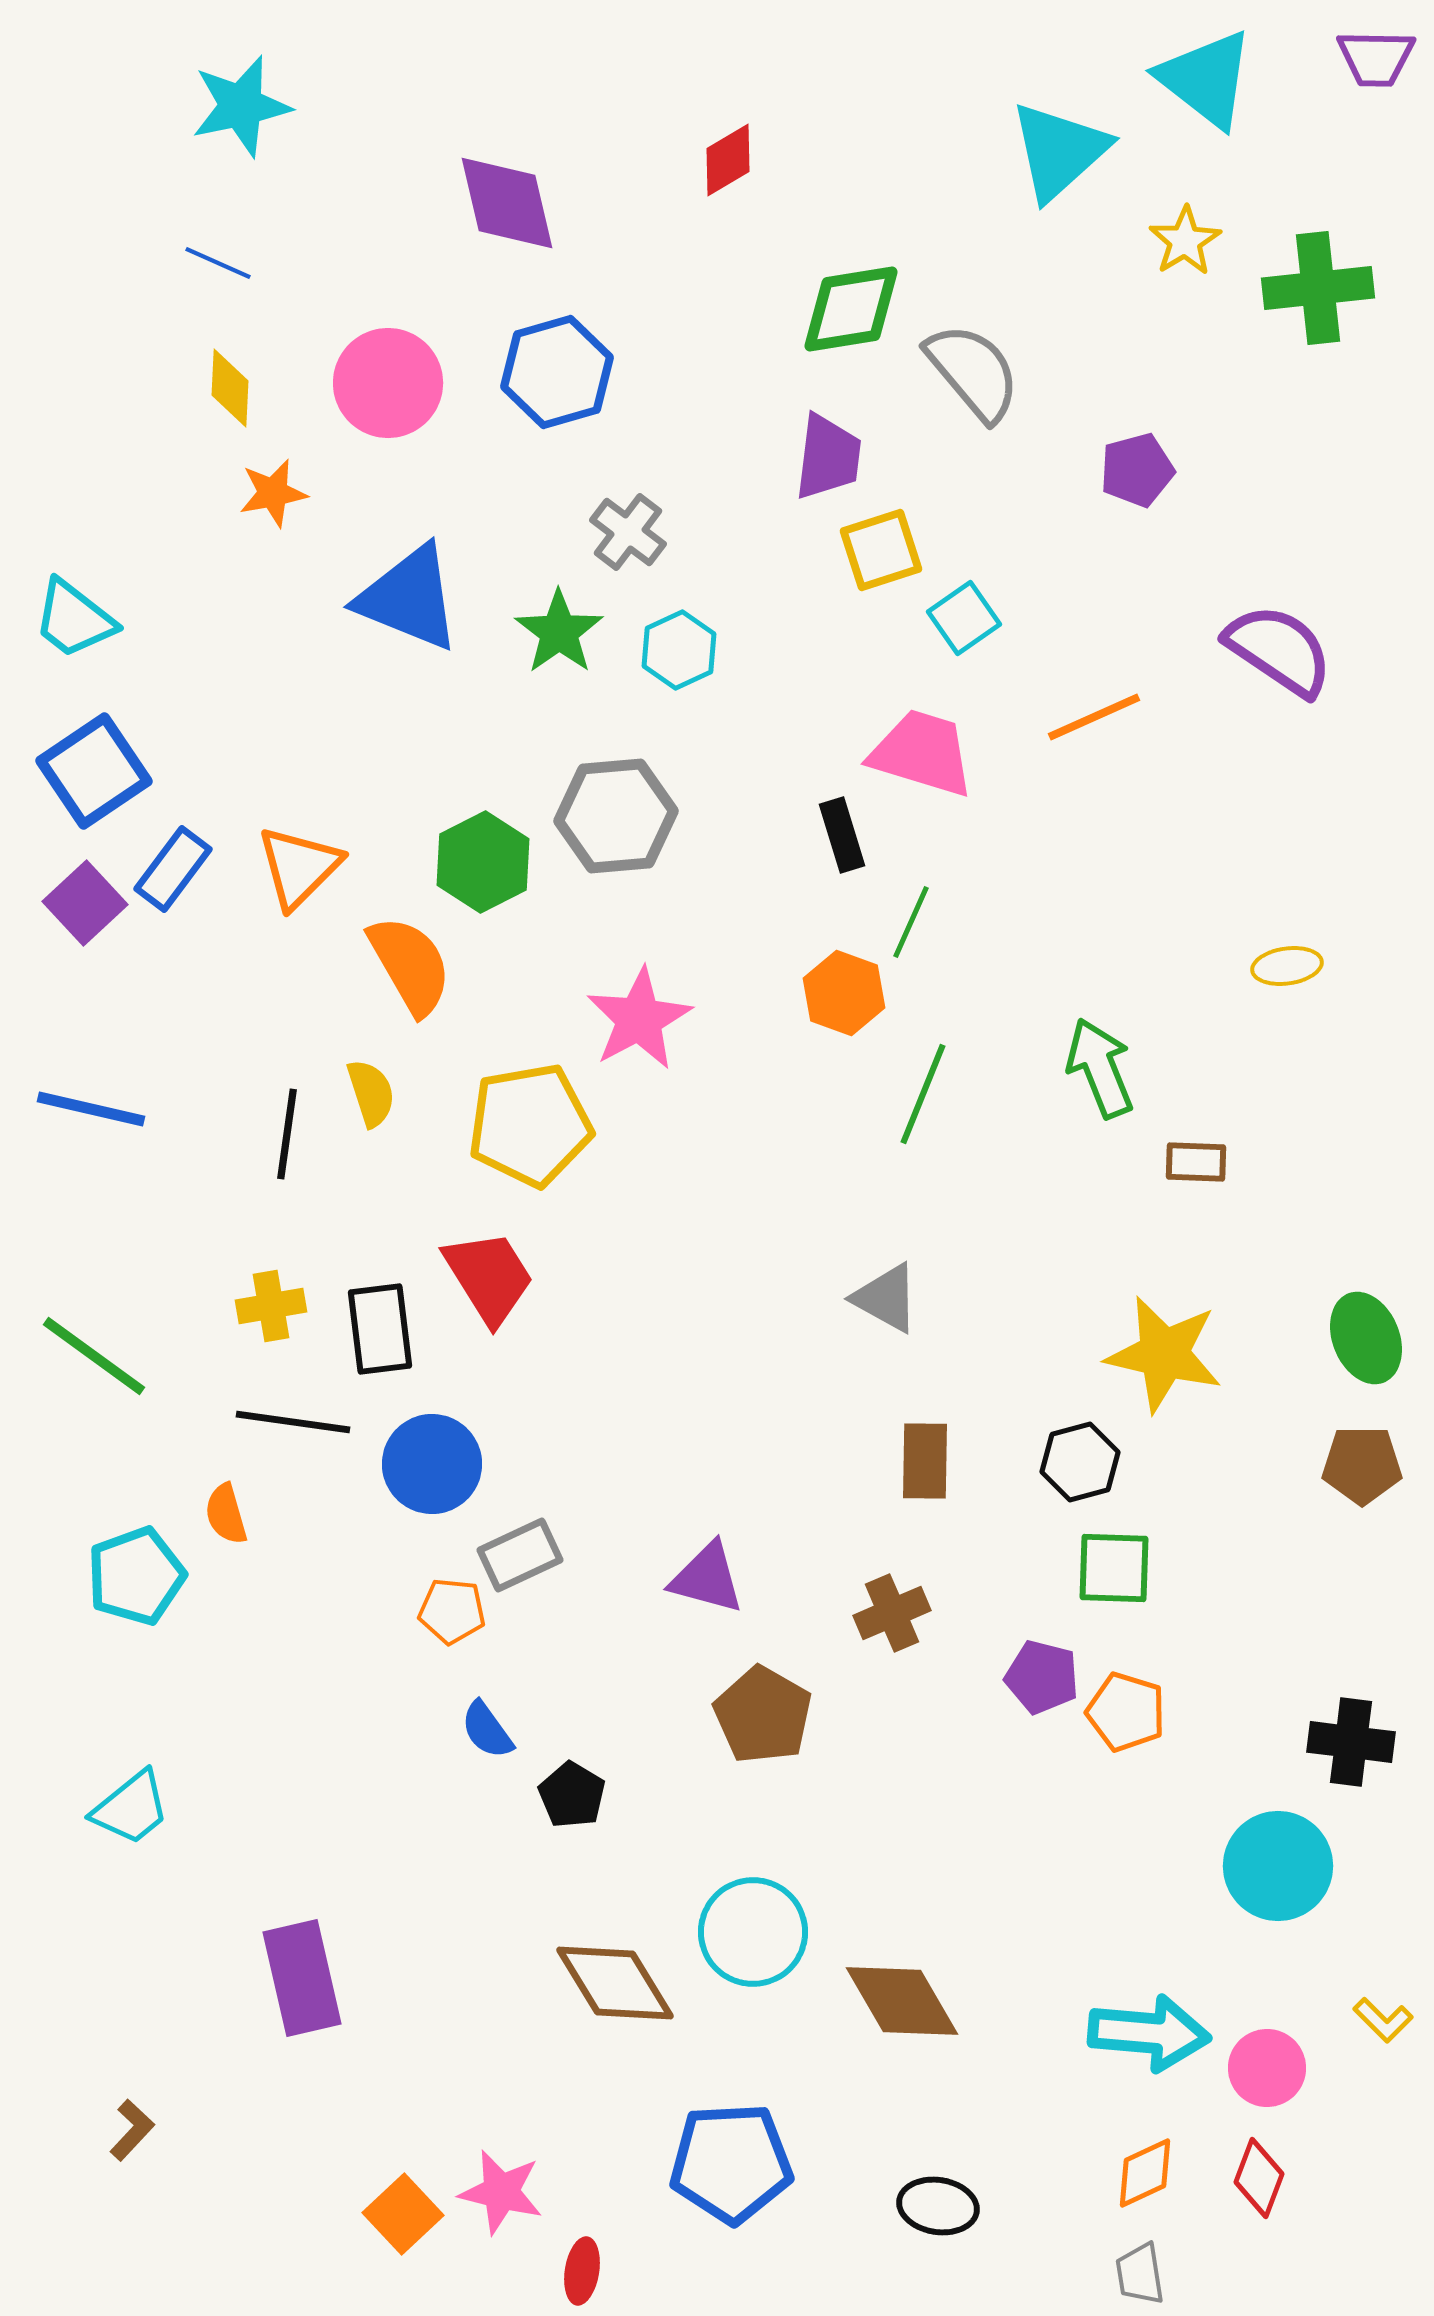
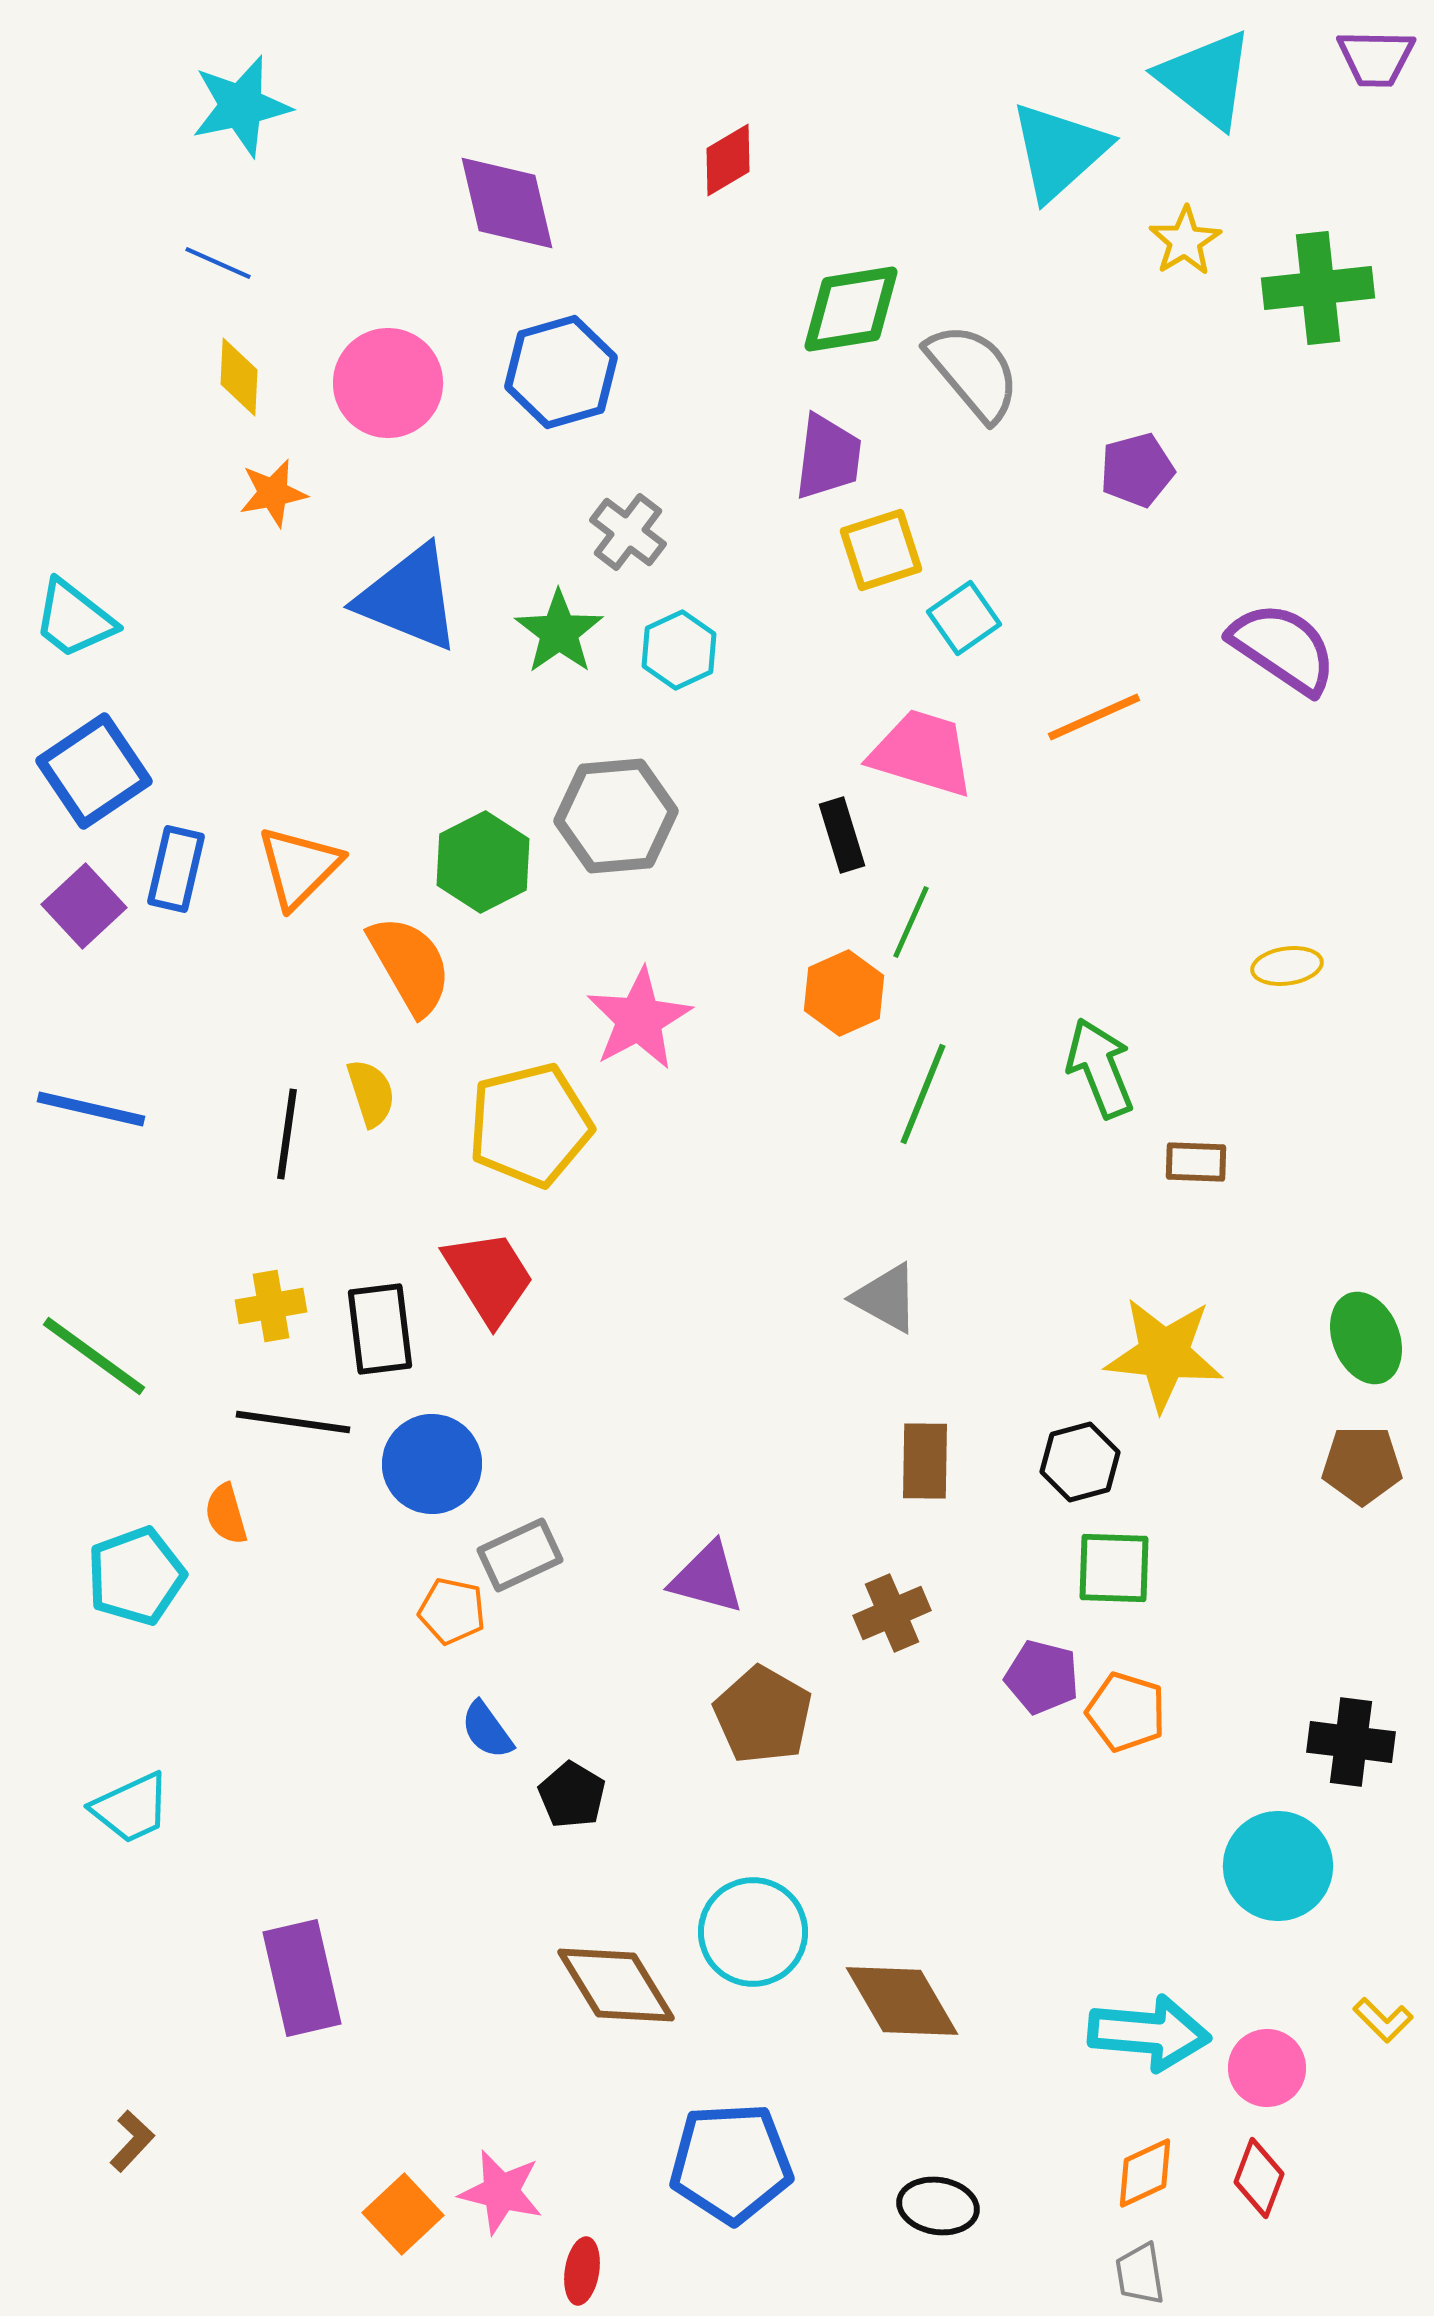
blue hexagon at (557, 372): moved 4 px right
yellow diamond at (230, 388): moved 9 px right, 11 px up
purple semicircle at (1279, 650): moved 4 px right, 2 px up
blue rectangle at (173, 869): moved 3 px right; rotated 24 degrees counterclockwise
purple square at (85, 903): moved 1 px left, 3 px down
orange hexagon at (844, 993): rotated 16 degrees clockwise
yellow pentagon at (530, 1125): rotated 4 degrees counterclockwise
yellow star at (1164, 1354): rotated 7 degrees counterclockwise
orange pentagon at (452, 1611): rotated 6 degrees clockwise
cyan trapezoid at (131, 1808): rotated 14 degrees clockwise
brown diamond at (615, 1983): moved 1 px right, 2 px down
brown L-shape at (132, 2130): moved 11 px down
